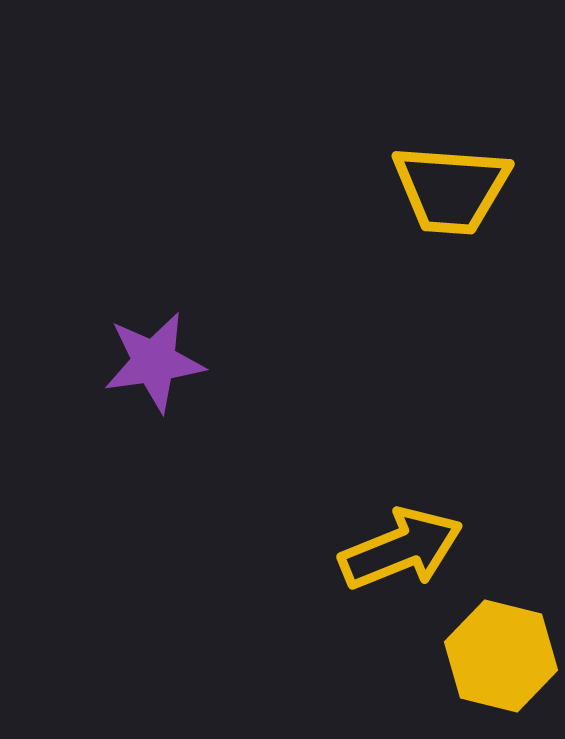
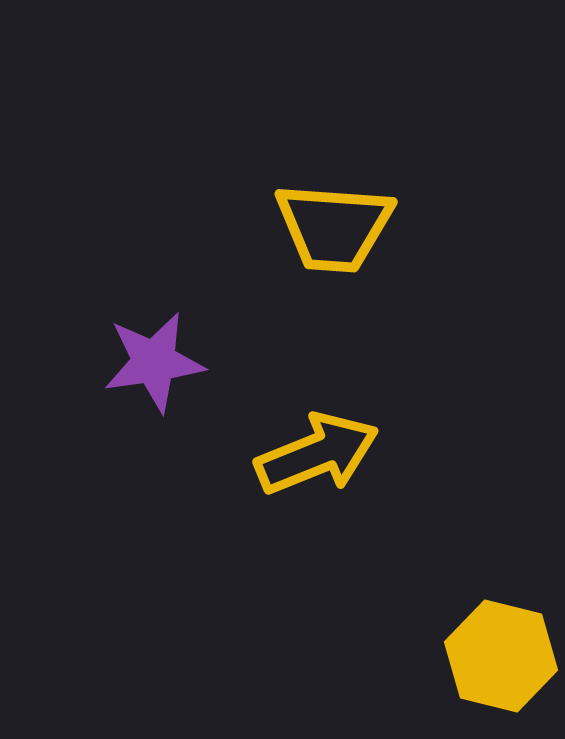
yellow trapezoid: moved 117 px left, 38 px down
yellow arrow: moved 84 px left, 95 px up
